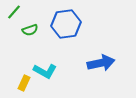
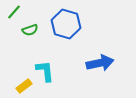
blue hexagon: rotated 24 degrees clockwise
blue arrow: moved 1 px left
cyan L-shape: rotated 125 degrees counterclockwise
yellow rectangle: moved 3 px down; rotated 28 degrees clockwise
